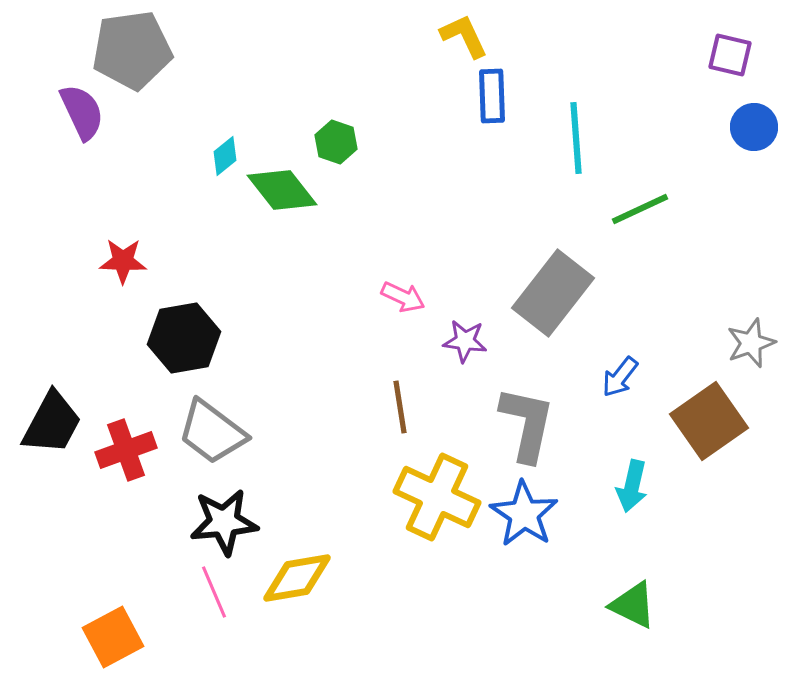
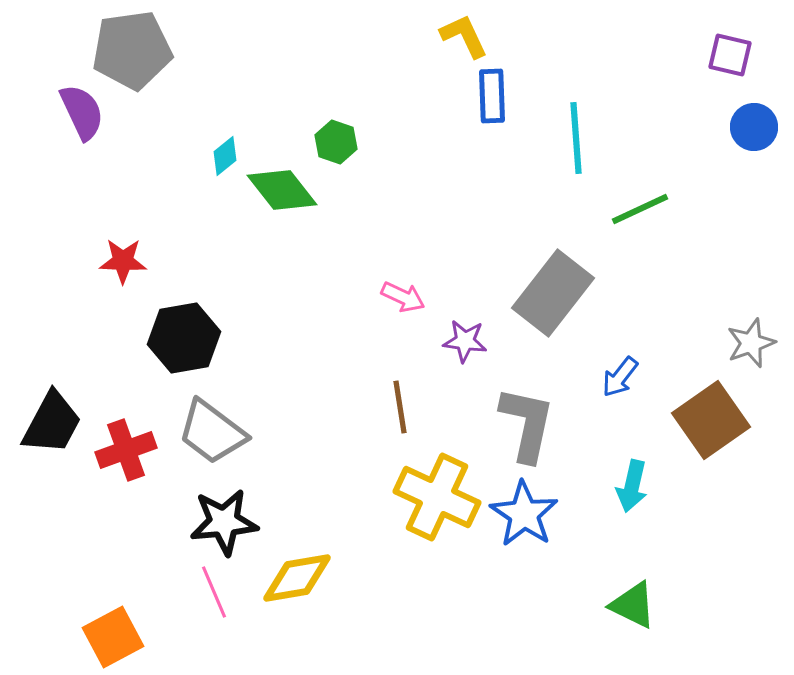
brown square: moved 2 px right, 1 px up
